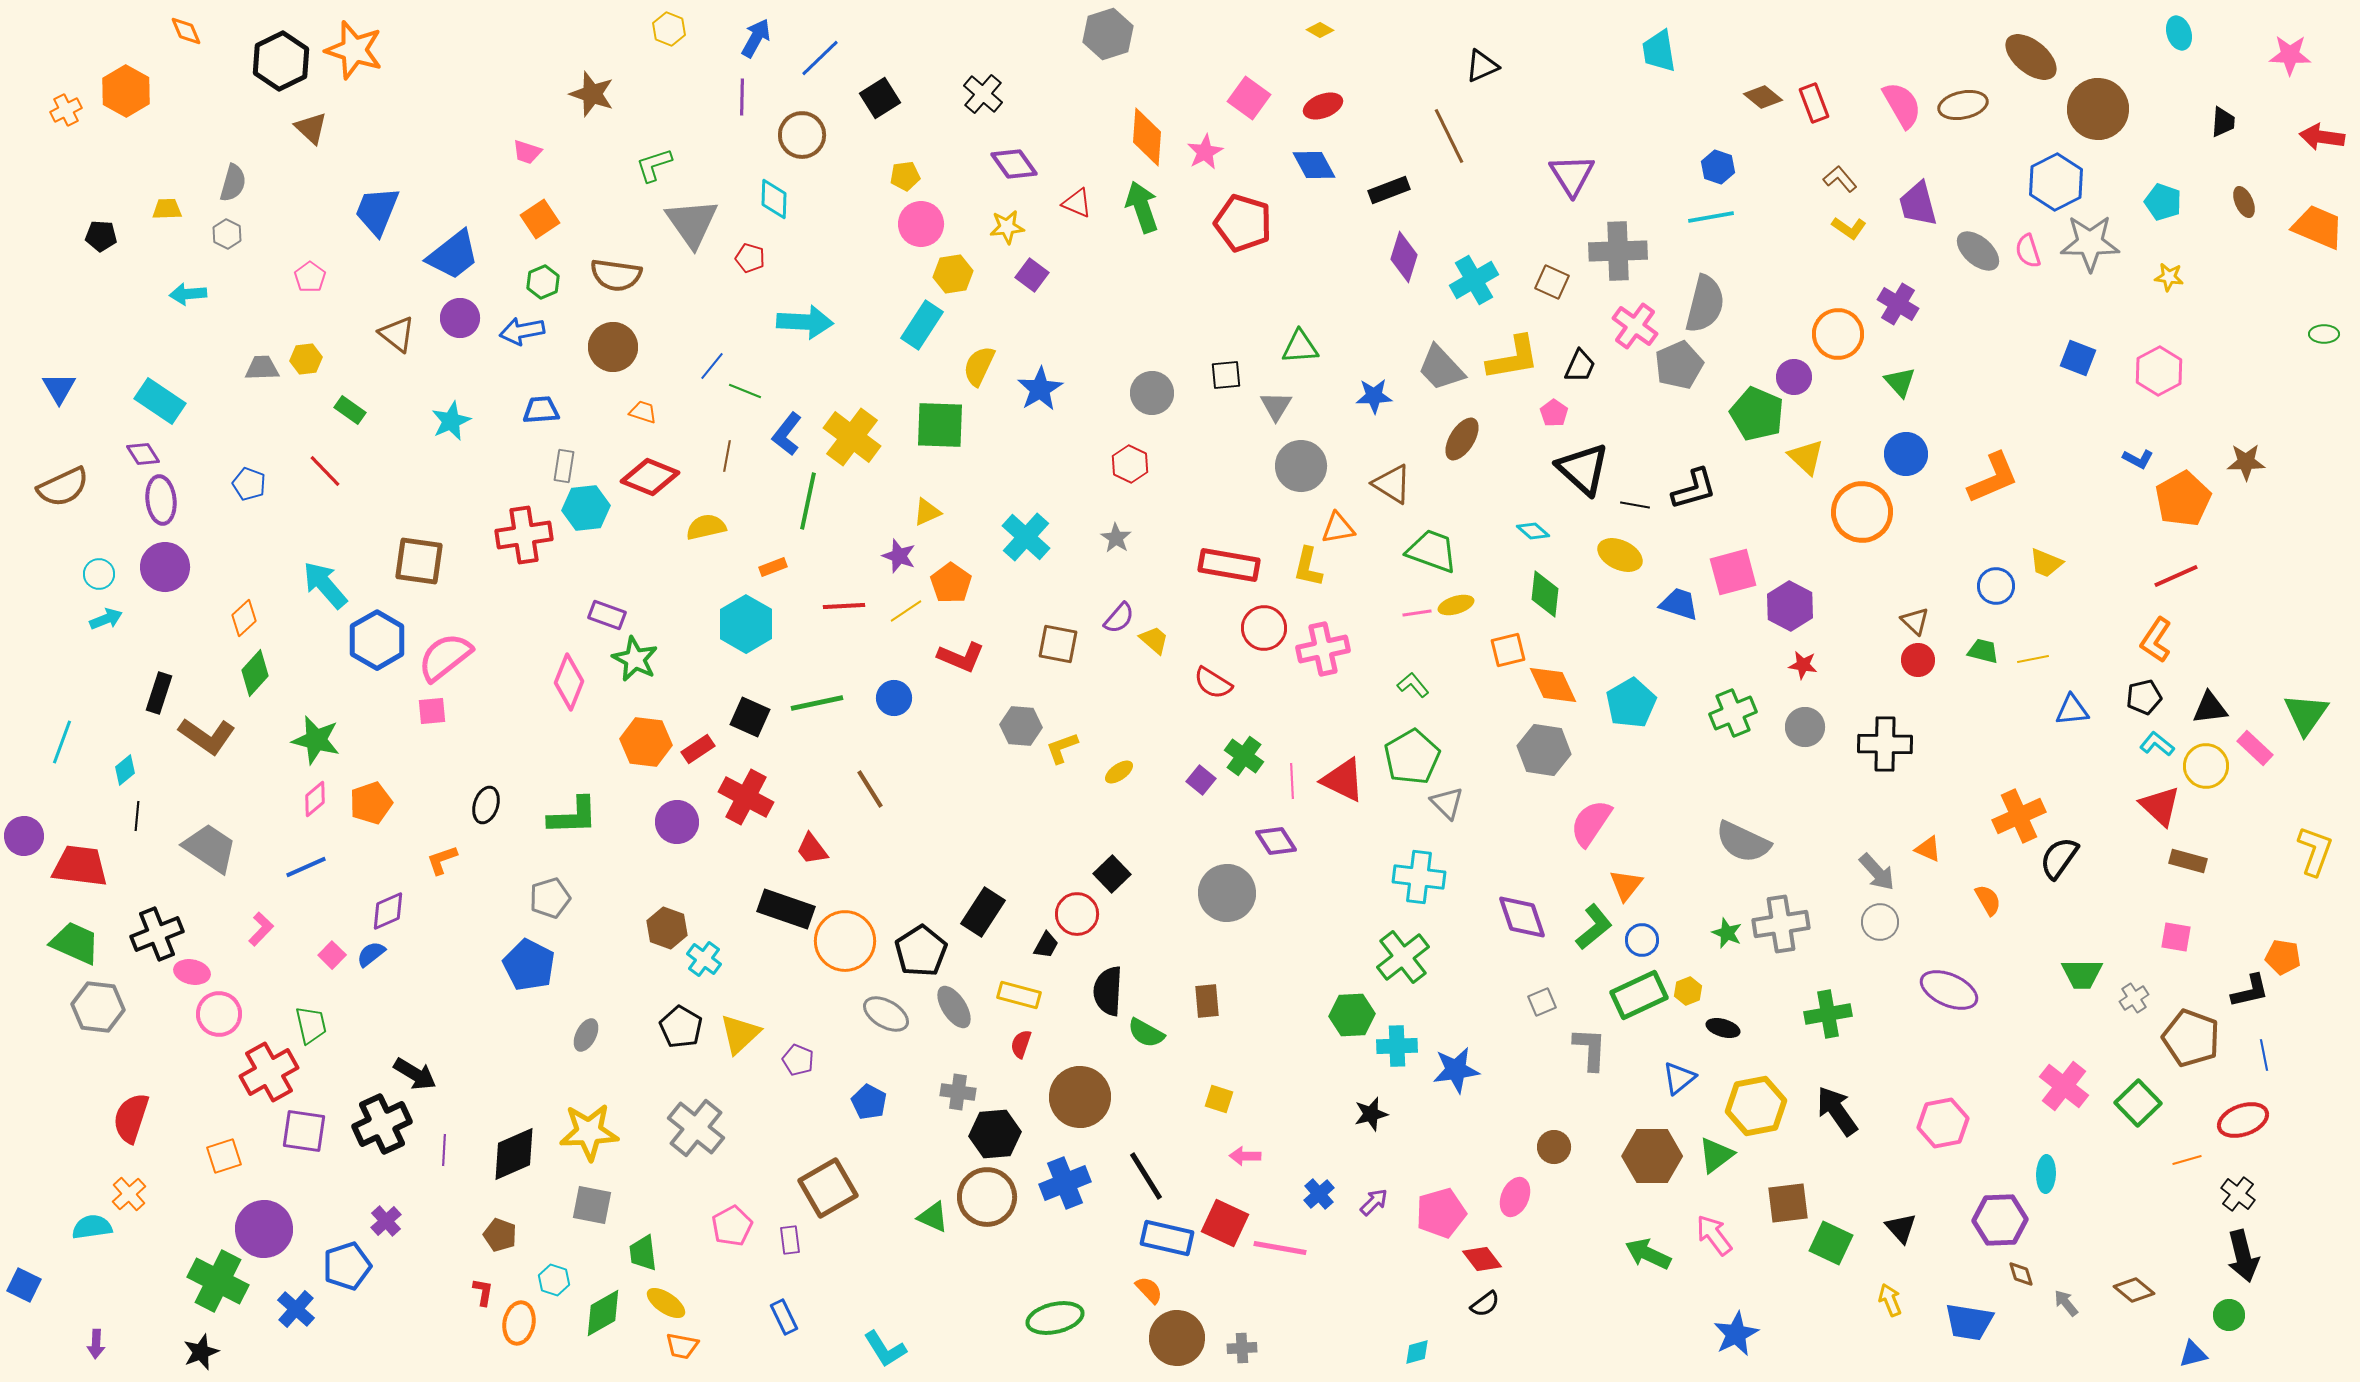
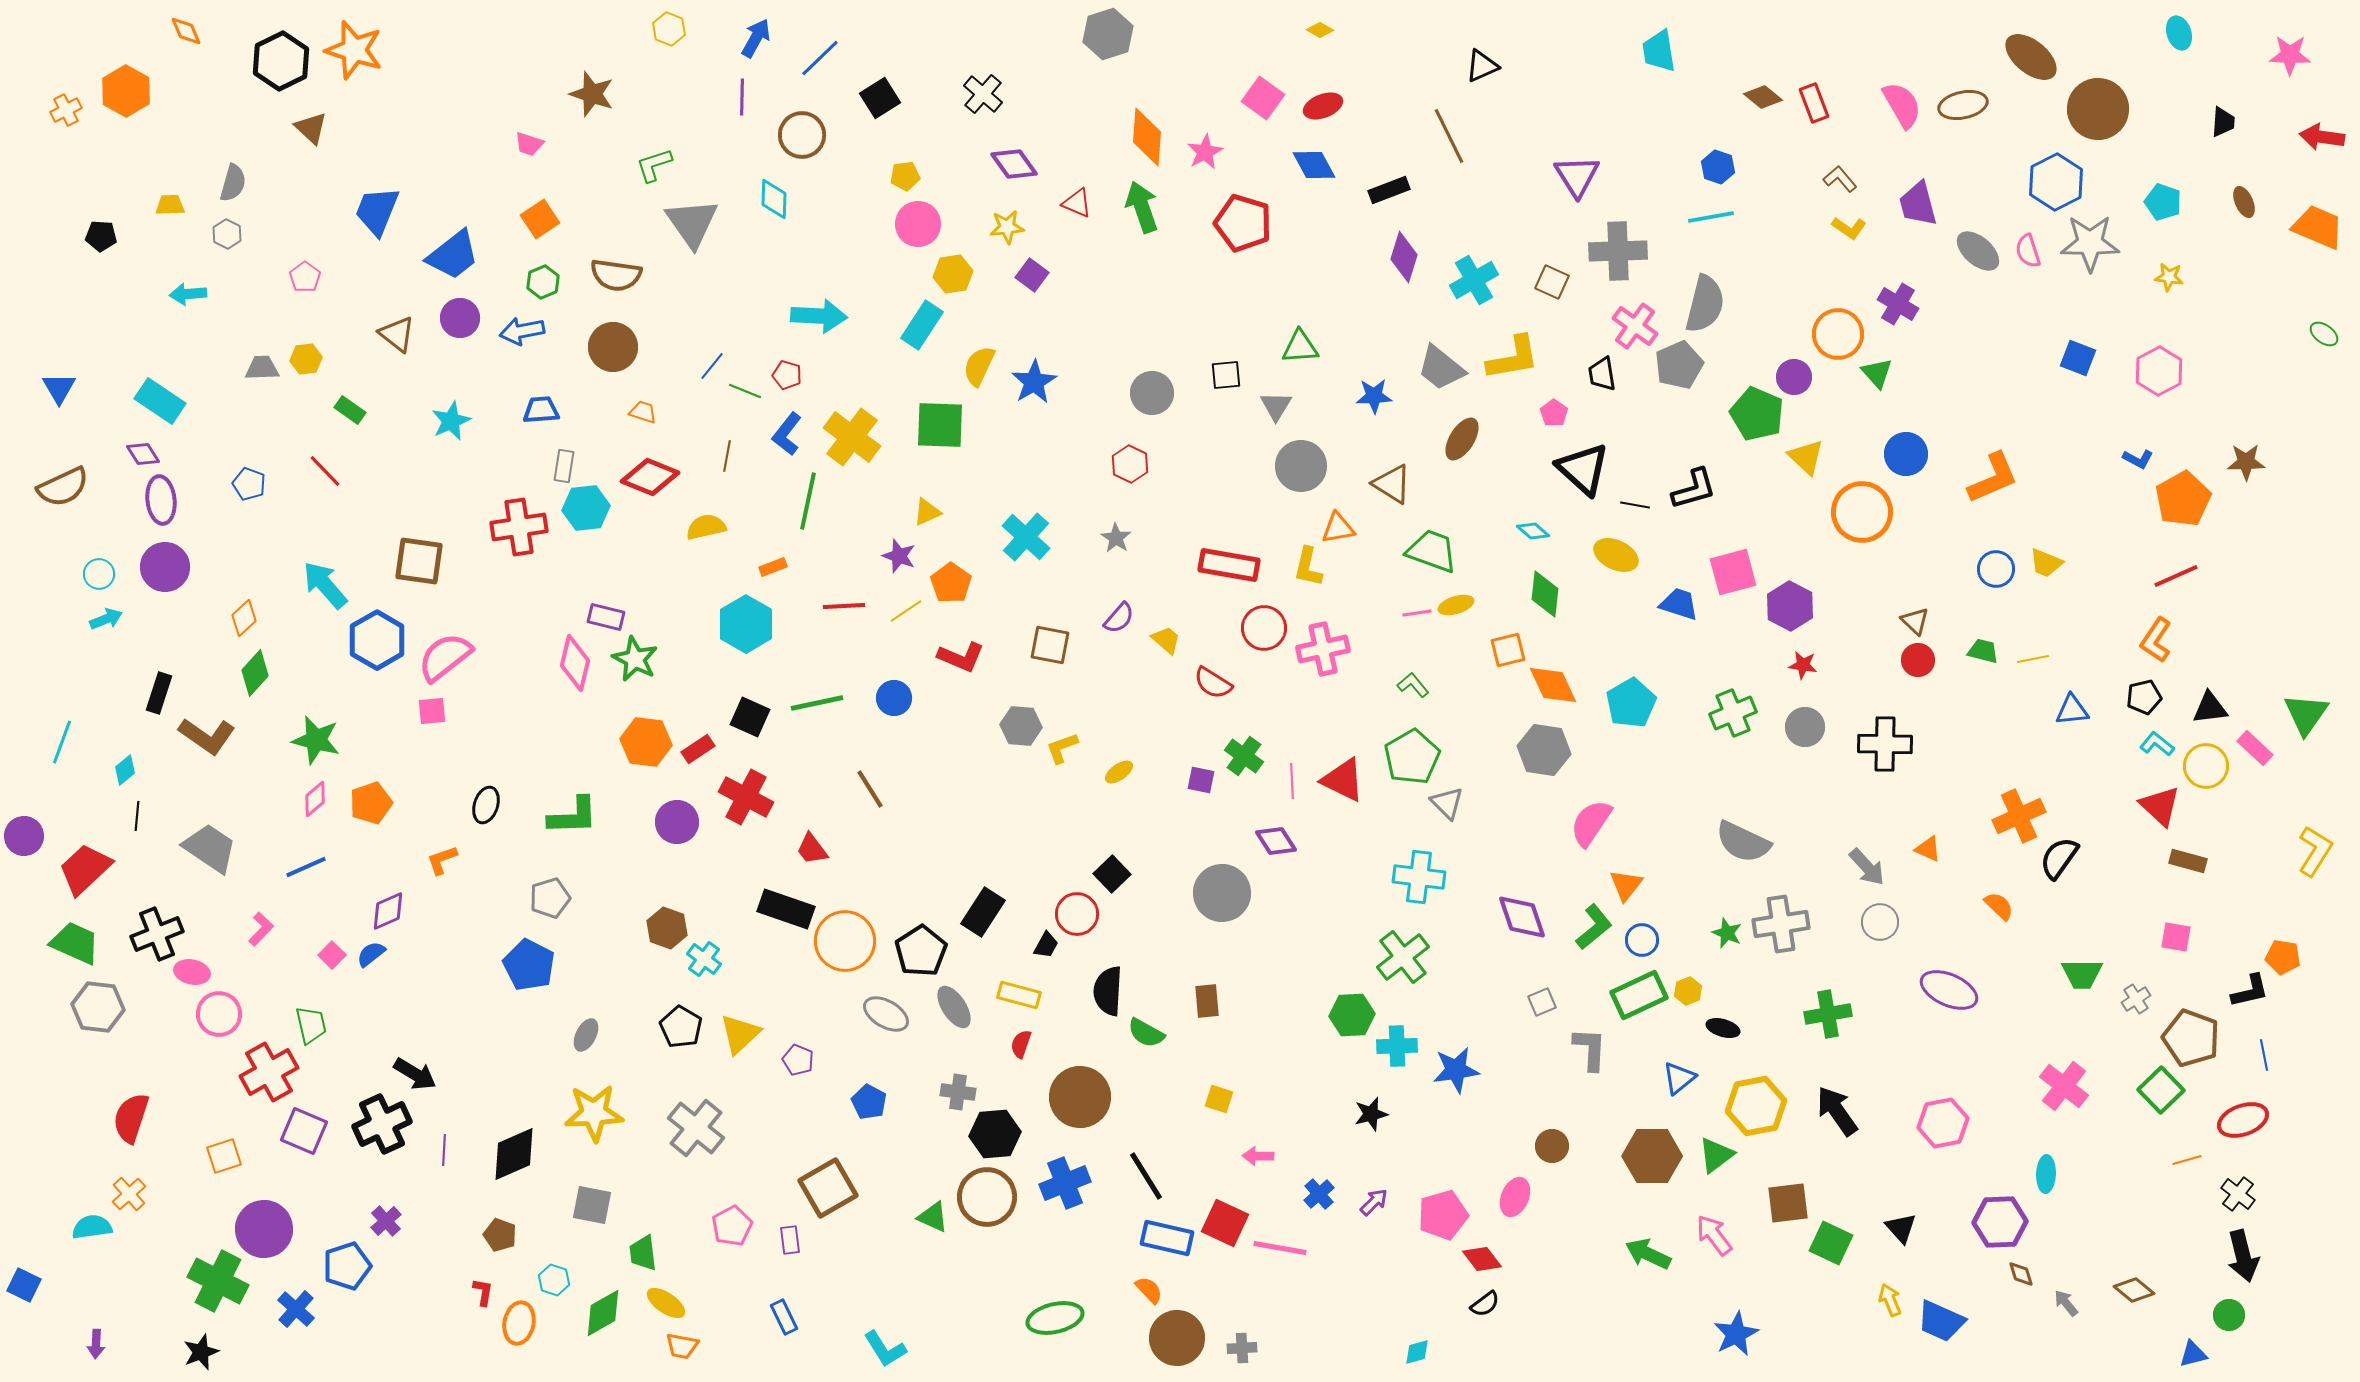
pink square at (1249, 98): moved 14 px right
pink trapezoid at (527, 152): moved 2 px right, 8 px up
purple triangle at (1572, 175): moved 5 px right, 1 px down
yellow trapezoid at (167, 209): moved 3 px right, 4 px up
pink circle at (921, 224): moved 3 px left
red pentagon at (750, 258): moved 37 px right, 117 px down
pink pentagon at (310, 277): moved 5 px left
cyan arrow at (805, 322): moved 14 px right, 6 px up
green ellipse at (2324, 334): rotated 36 degrees clockwise
black trapezoid at (1580, 366): moved 22 px right, 8 px down; rotated 147 degrees clockwise
gray trapezoid at (1441, 368): rotated 8 degrees counterclockwise
green triangle at (1900, 382): moved 23 px left, 9 px up
blue star at (1040, 389): moved 6 px left, 7 px up
red cross at (524, 535): moved 5 px left, 8 px up
yellow ellipse at (1620, 555): moved 4 px left
blue circle at (1996, 586): moved 17 px up
purple rectangle at (607, 615): moved 1 px left, 2 px down; rotated 6 degrees counterclockwise
yellow trapezoid at (1154, 640): moved 12 px right
brown square at (1058, 644): moved 8 px left, 1 px down
pink diamond at (569, 682): moved 6 px right, 19 px up; rotated 8 degrees counterclockwise
purple square at (1201, 780): rotated 28 degrees counterclockwise
yellow L-shape at (2315, 851): rotated 12 degrees clockwise
red trapezoid at (80, 866): moved 5 px right, 3 px down; rotated 50 degrees counterclockwise
gray arrow at (1877, 872): moved 10 px left, 5 px up
gray circle at (1227, 893): moved 5 px left
orange semicircle at (1988, 900): moved 11 px right, 6 px down; rotated 16 degrees counterclockwise
gray cross at (2134, 998): moved 2 px right, 1 px down
green square at (2138, 1103): moved 23 px right, 13 px up
purple square at (304, 1131): rotated 15 degrees clockwise
yellow star at (589, 1132): moved 5 px right, 19 px up
brown circle at (1554, 1147): moved 2 px left, 1 px up
pink arrow at (1245, 1156): moved 13 px right
pink pentagon at (1441, 1213): moved 2 px right, 2 px down
purple hexagon at (2000, 1220): moved 2 px down
blue trapezoid at (1969, 1322): moved 28 px left, 1 px up; rotated 15 degrees clockwise
